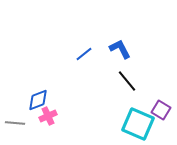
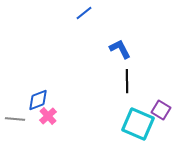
blue line: moved 41 px up
black line: rotated 40 degrees clockwise
pink cross: rotated 18 degrees counterclockwise
gray line: moved 4 px up
